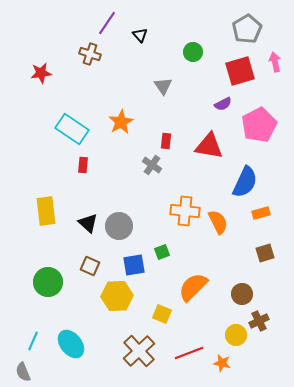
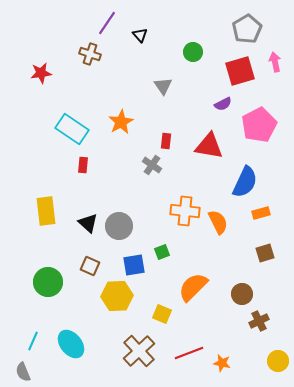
yellow circle at (236, 335): moved 42 px right, 26 px down
